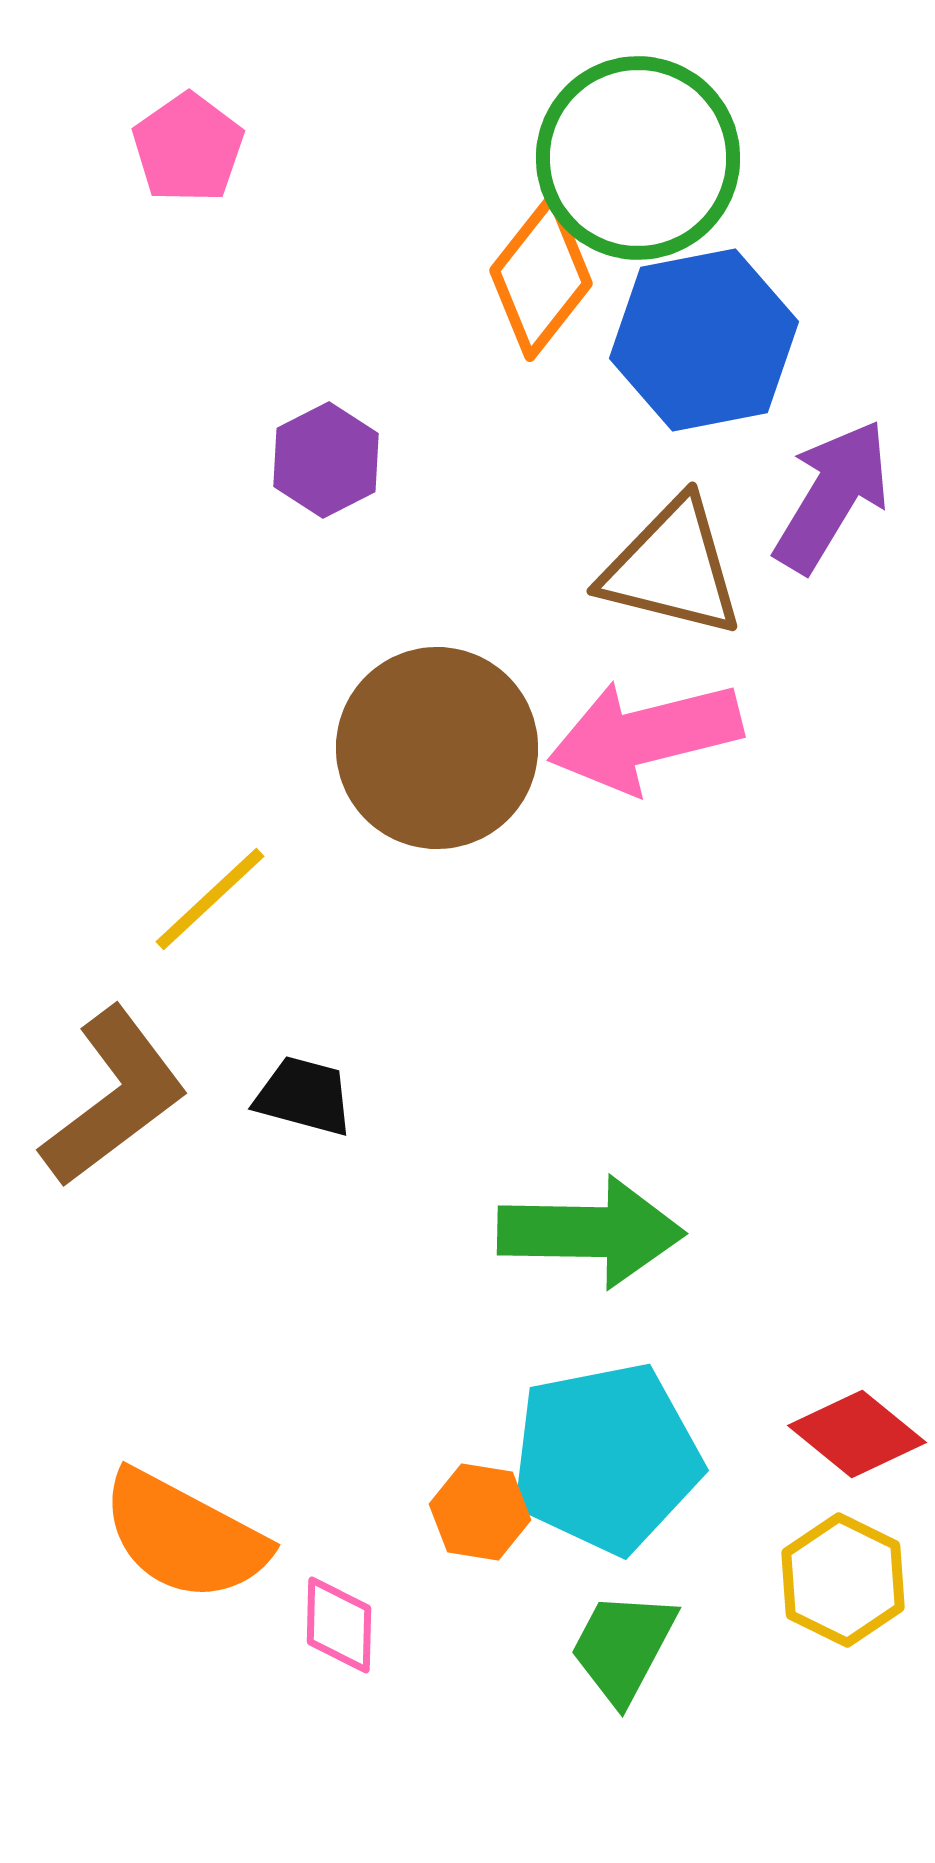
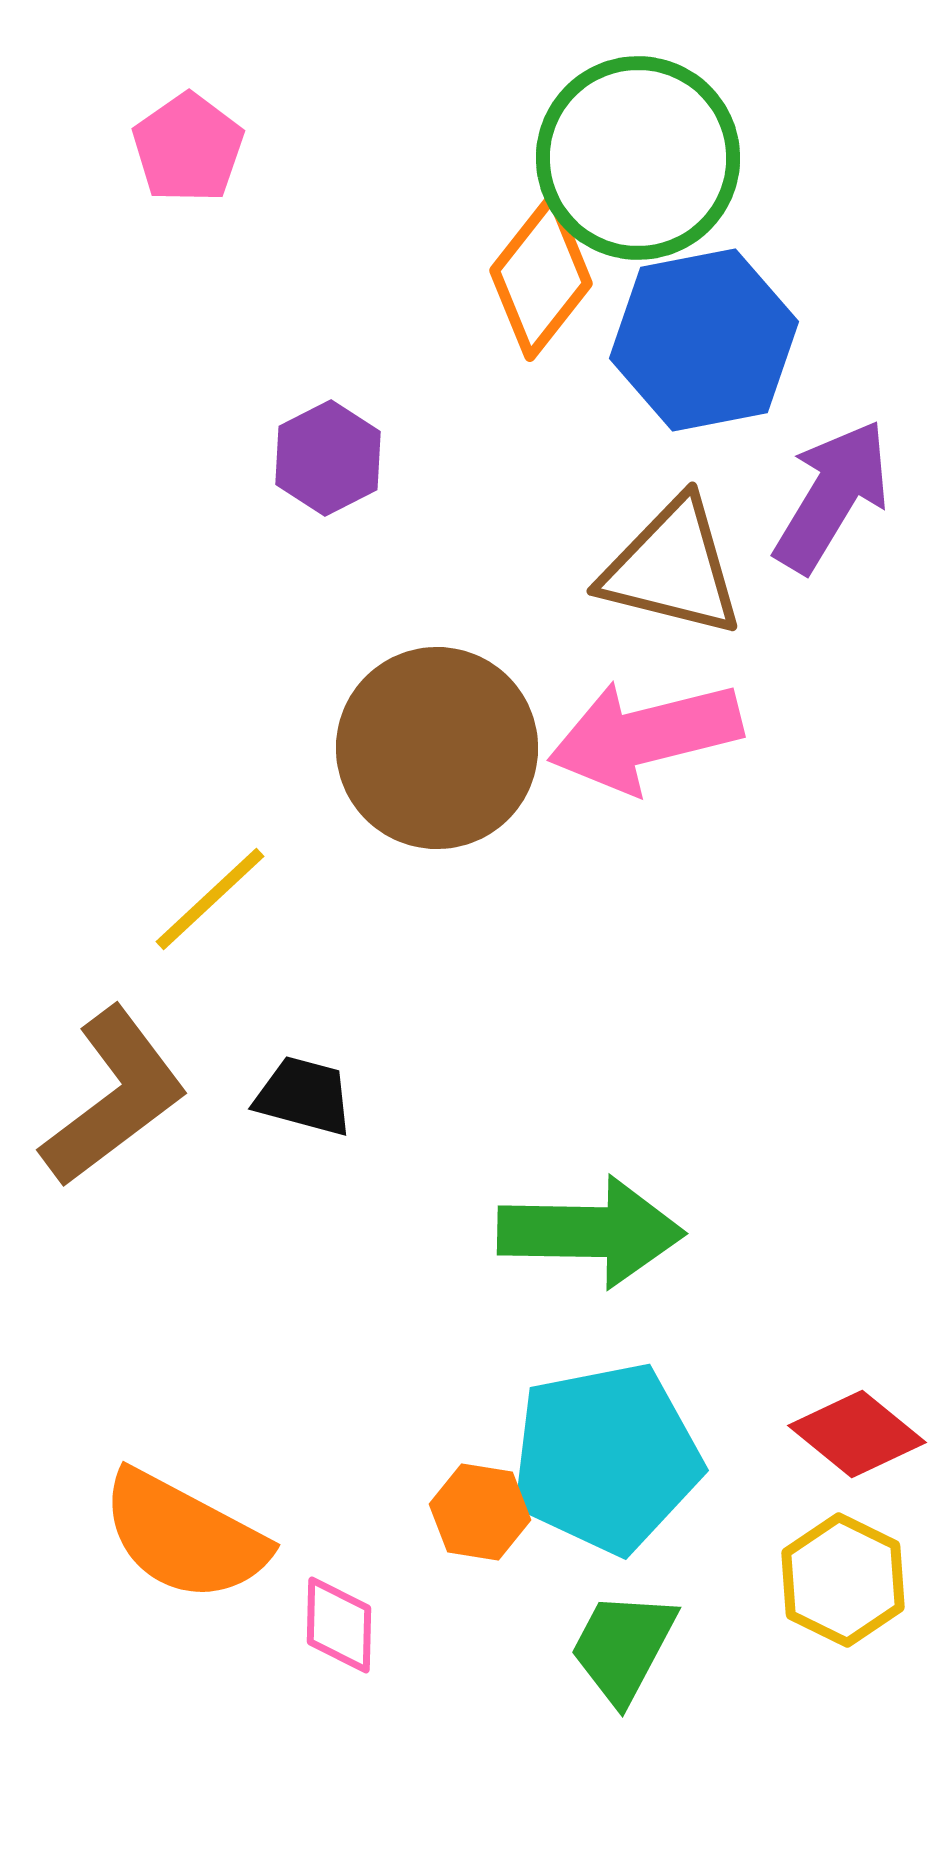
purple hexagon: moved 2 px right, 2 px up
